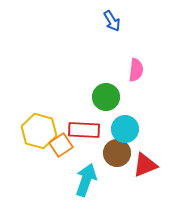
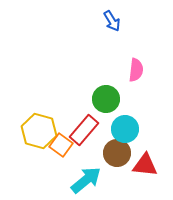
green circle: moved 2 px down
red rectangle: rotated 52 degrees counterclockwise
orange square: rotated 20 degrees counterclockwise
red triangle: rotated 28 degrees clockwise
cyan arrow: rotated 32 degrees clockwise
